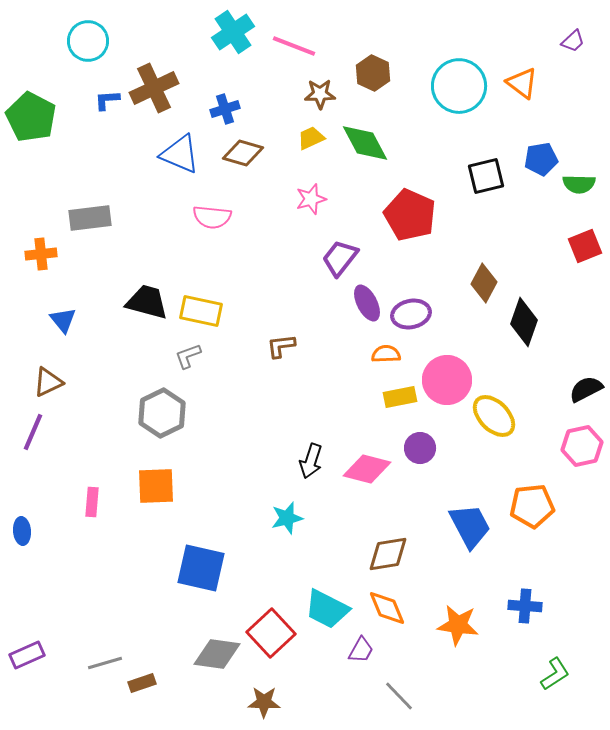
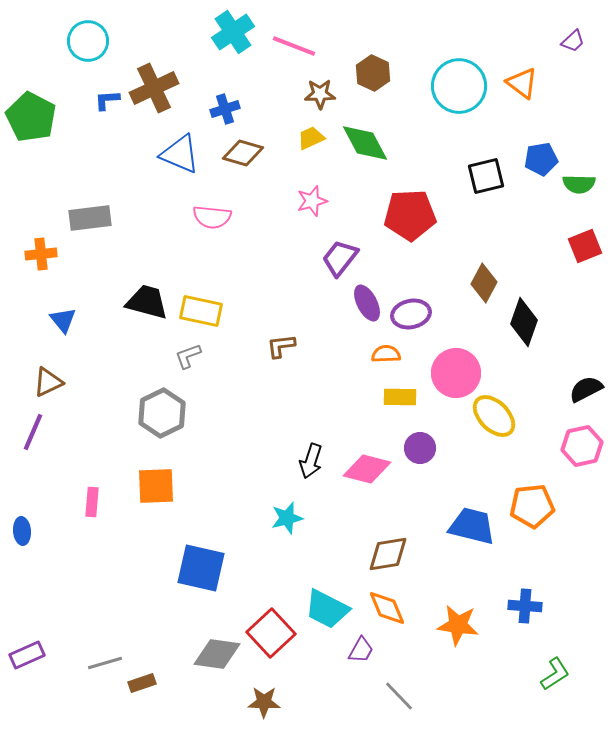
pink star at (311, 199): moved 1 px right, 2 px down
red pentagon at (410, 215): rotated 27 degrees counterclockwise
pink circle at (447, 380): moved 9 px right, 7 px up
yellow rectangle at (400, 397): rotated 12 degrees clockwise
blue trapezoid at (470, 526): moved 2 px right; rotated 48 degrees counterclockwise
